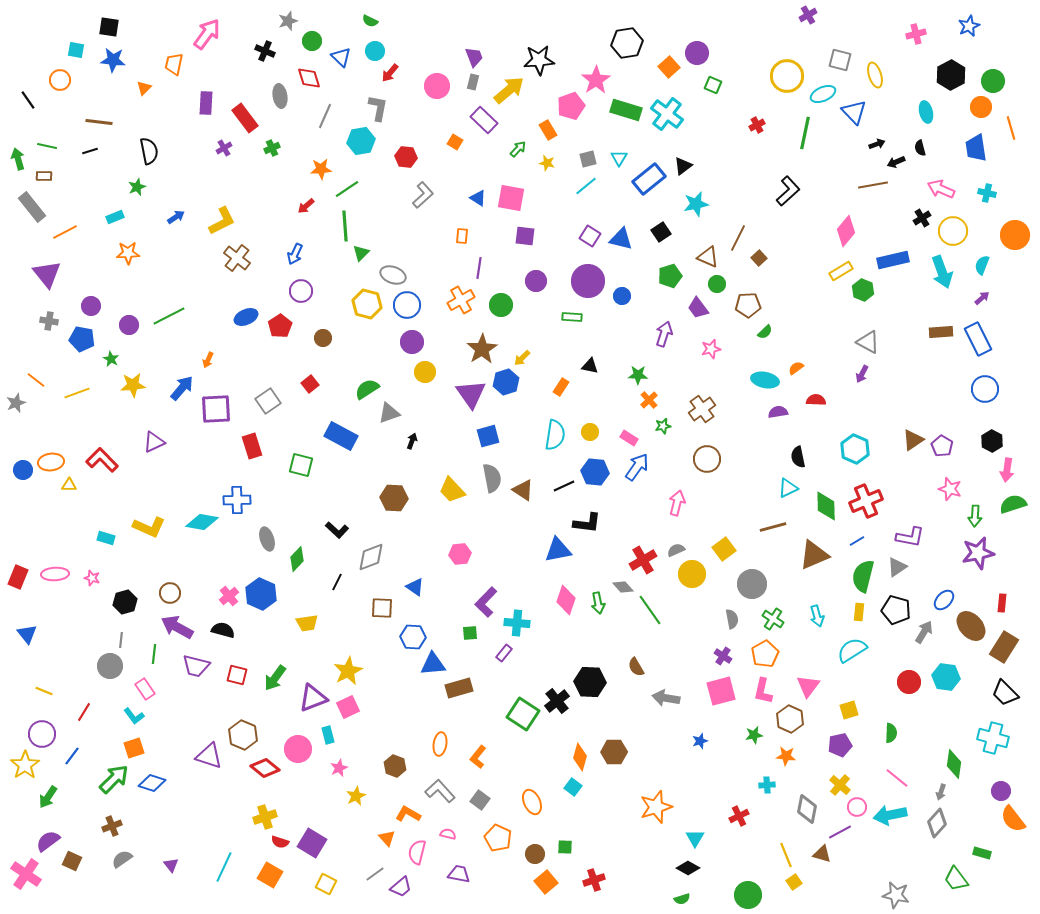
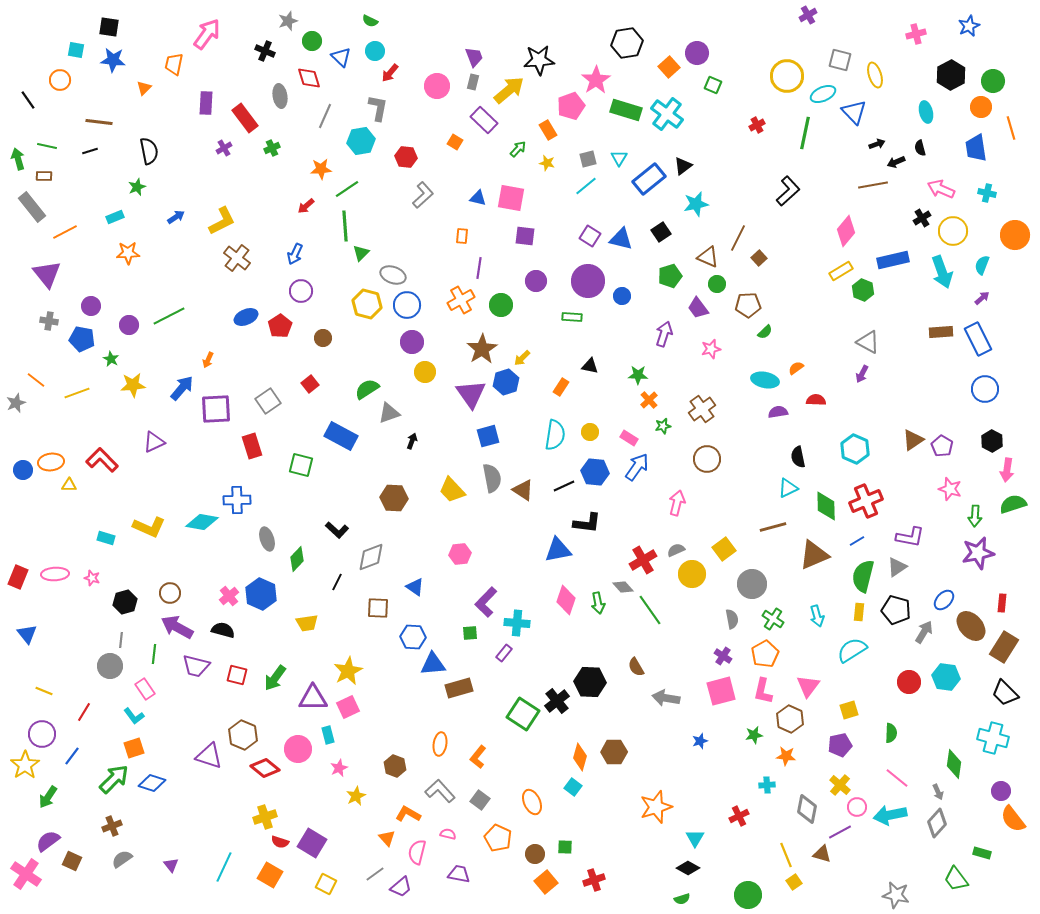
blue triangle at (478, 198): rotated 18 degrees counterclockwise
brown square at (382, 608): moved 4 px left
purple triangle at (313, 698): rotated 20 degrees clockwise
gray arrow at (941, 792): moved 3 px left; rotated 42 degrees counterclockwise
